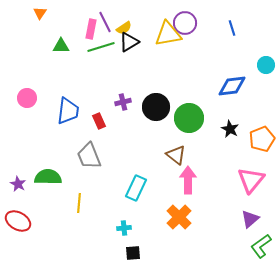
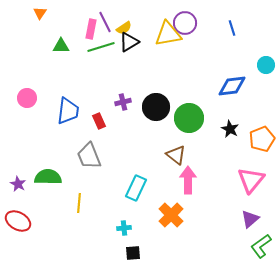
orange cross: moved 8 px left, 2 px up
